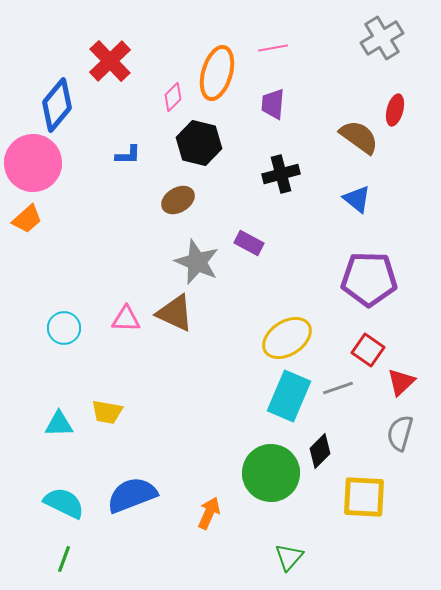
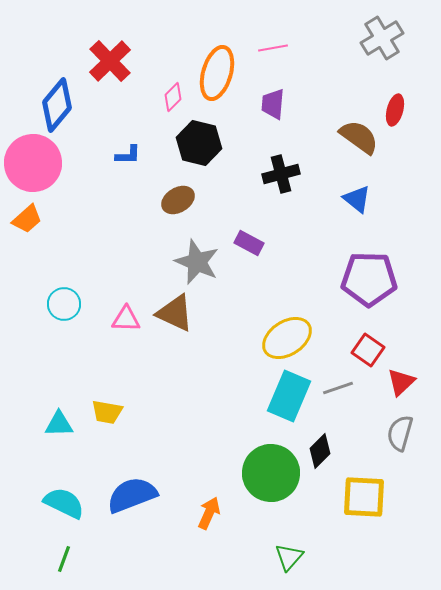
cyan circle: moved 24 px up
